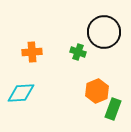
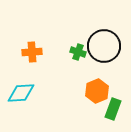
black circle: moved 14 px down
